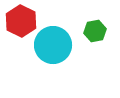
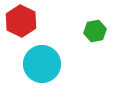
cyan circle: moved 11 px left, 19 px down
